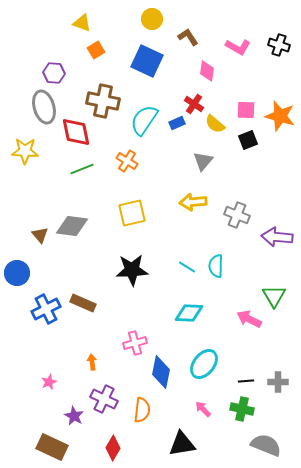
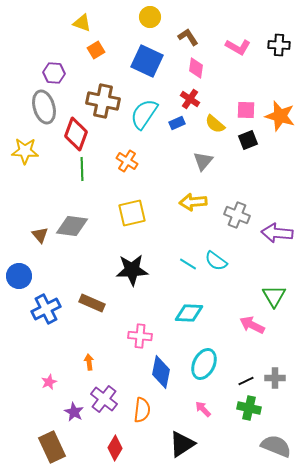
yellow circle at (152, 19): moved 2 px left, 2 px up
black cross at (279, 45): rotated 15 degrees counterclockwise
pink diamond at (207, 71): moved 11 px left, 3 px up
red cross at (194, 104): moved 4 px left, 5 px up
cyan semicircle at (144, 120): moved 6 px up
red diamond at (76, 132): moved 2 px down; rotated 32 degrees clockwise
green line at (82, 169): rotated 70 degrees counterclockwise
purple arrow at (277, 237): moved 4 px up
cyan semicircle at (216, 266): moved 5 px up; rotated 55 degrees counterclockwise
cyan line at (187, 267): moved 1 px right, 3 px up
blue circle at (17, 273): moved 2 px right, 3 px down
brown rectangle at (83, 303): moved 9 px right
pink arrow at (249, 319): moved 3 px right, 6 px down
pink cross at (135, 343): moved 5 px right, 7 px up; rotated 20 degrees clockwise
orange arrow at (92, 362): moved 3 px left
cyan ellipse at (204, 364): rotated 12 degrees counterclockwise
black line at (246, 381): rotated 21 degrees counterclockwise
gray cross at (278, 382): moved 3 px left, 4 px up
purple cross at (104, 399): rotated 12 degrees clockwise
green cross at (242, 409): moved 7 px right, 1 px up
purple star at (74, 416): moved 4 px up
black triangle at (182, 444): rotated 24 degrees counterclockwise
gray semicircle at (266, 445): moved 10 px right, 1 px down
brown rectangle at (52, 447): rotated 40 degrees clockwise
red diamond at (113, 448): moved 2 px right
